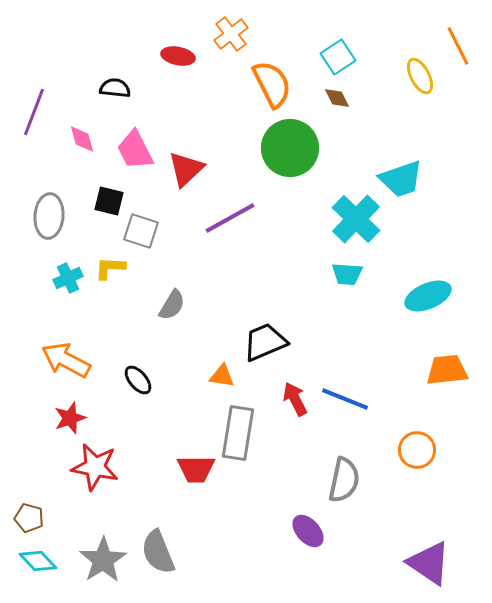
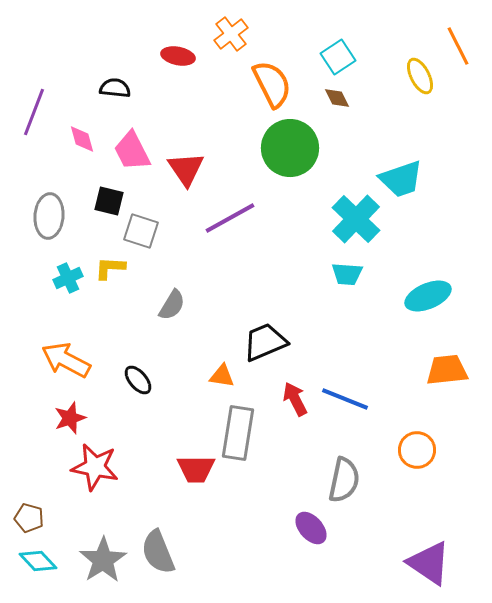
pink trapezoid at (135, 150): moved 3 px left, 1 px down
red triangle at (186, 169): rotated 21 degrees counterclockwise
purple ellipse at (308, 531): moved 3 px right, 3 px up
